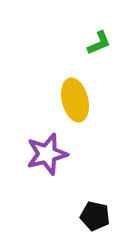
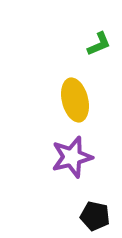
green L-shape: moved 1 px down
purple star: moved 25 px right, 3 px down
